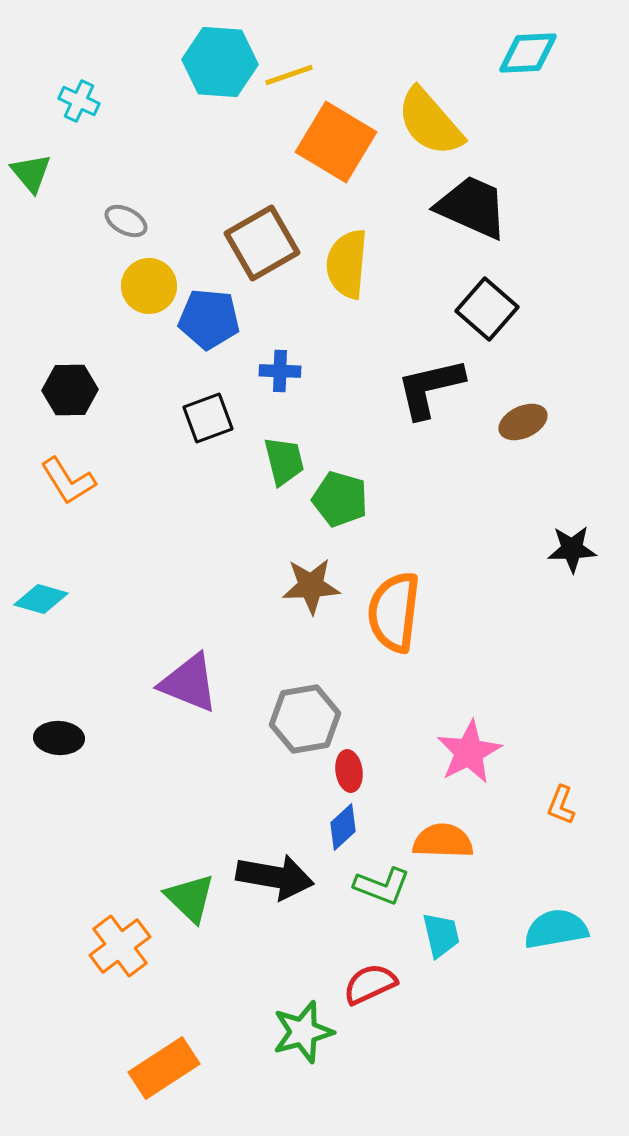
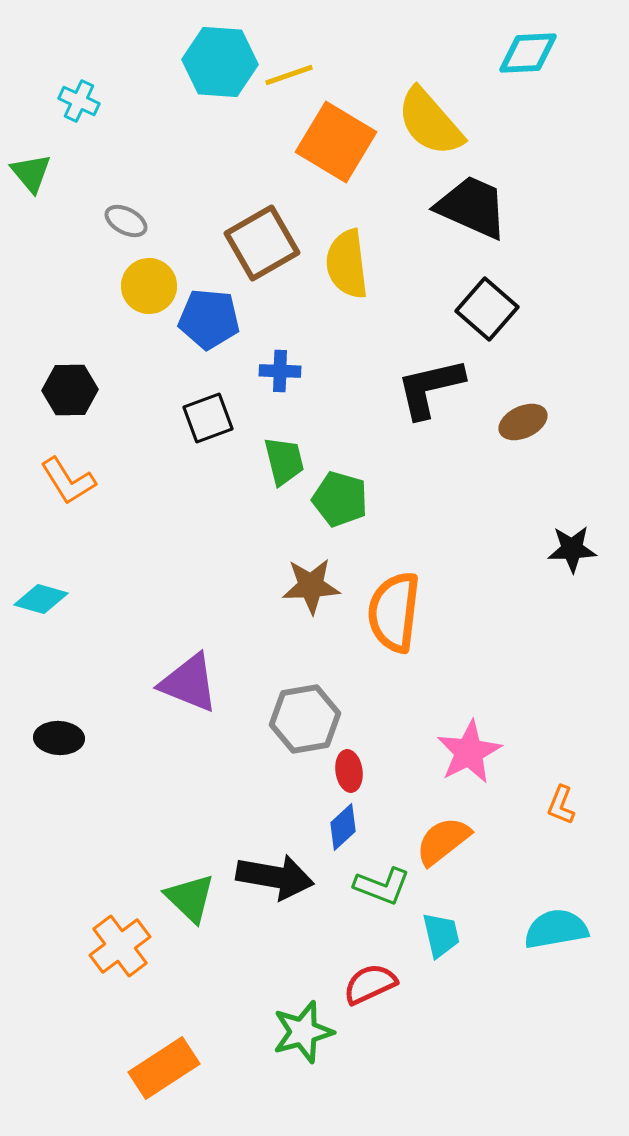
yellow semicircle at (347, 264): rotated 12 degrees counterclockwise
orange semicircle at (443, 841): rotated 40 degrees counterclockwise
